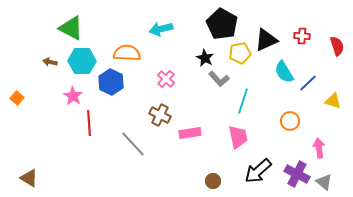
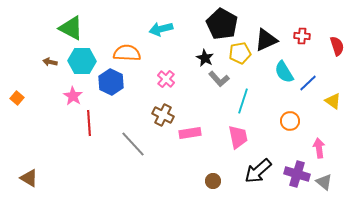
yellow triangle: rotated 18 degrees clockwise
brown cross: moved 3 px right
purple cross: rotated 10 degrees counterclockwise
